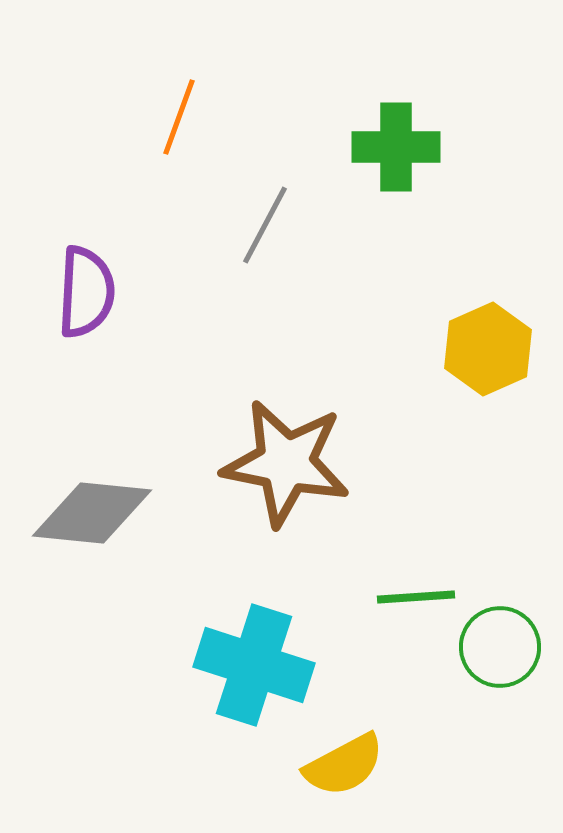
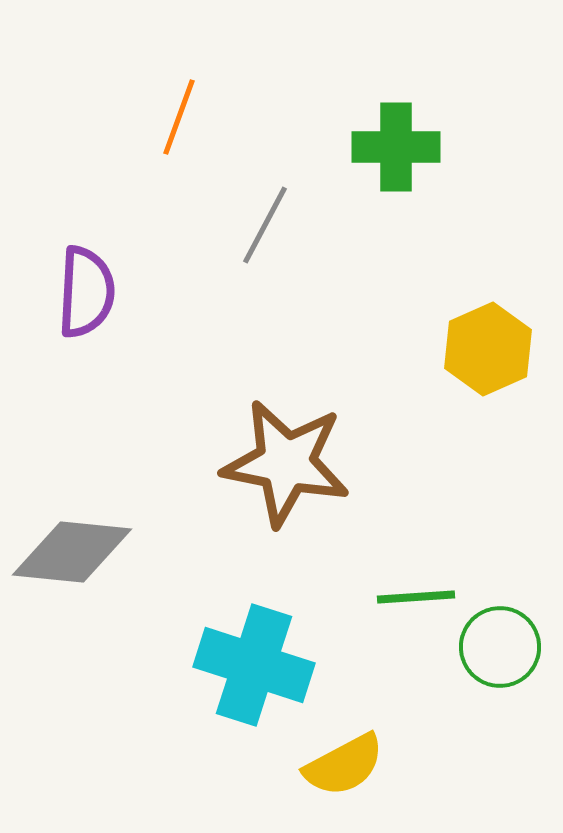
gray diamond: moved 20 px left, 39 px down
